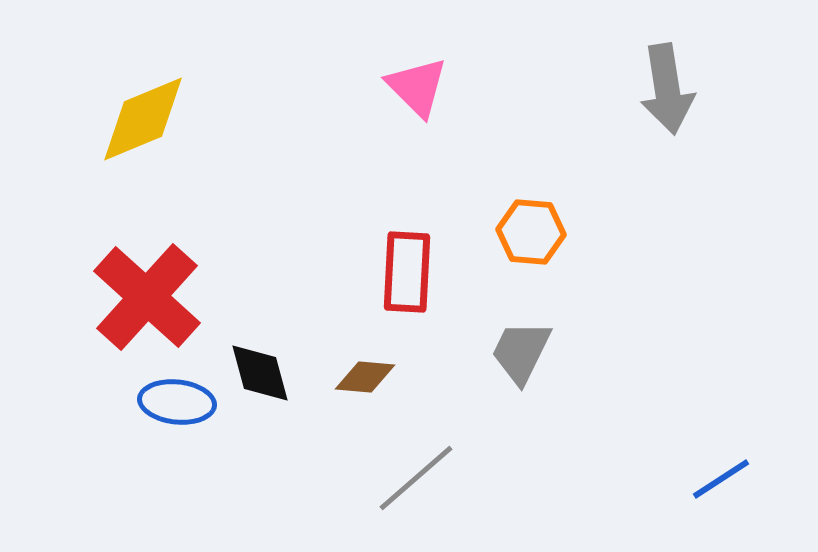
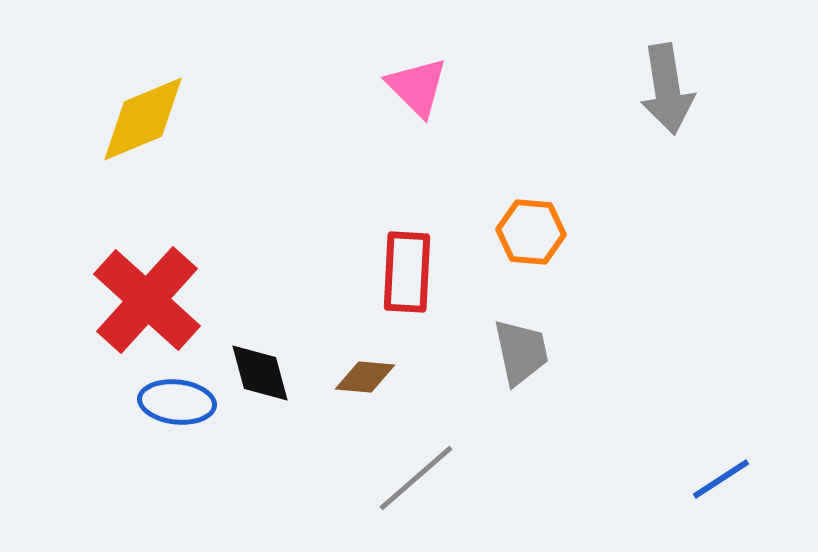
red cross: moved 3 px down
gray trapezoid: rotated 142 degrees clockwise
